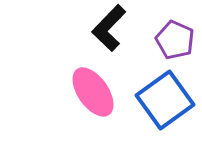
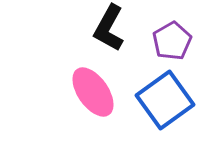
black L-shape: rotated 15 degrees counterclockwise
purple pentagon: moved 3 px left, 1 px down; rotated 18 degrees clockwise
